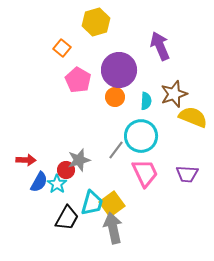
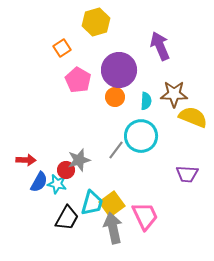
orange square: rotated 18 degrees clockwise
brown star: rotated 20 degrees clockwise
pink trapezoid: moved 43 px down
cyan star: rotated 24 degrees counterclockwise
